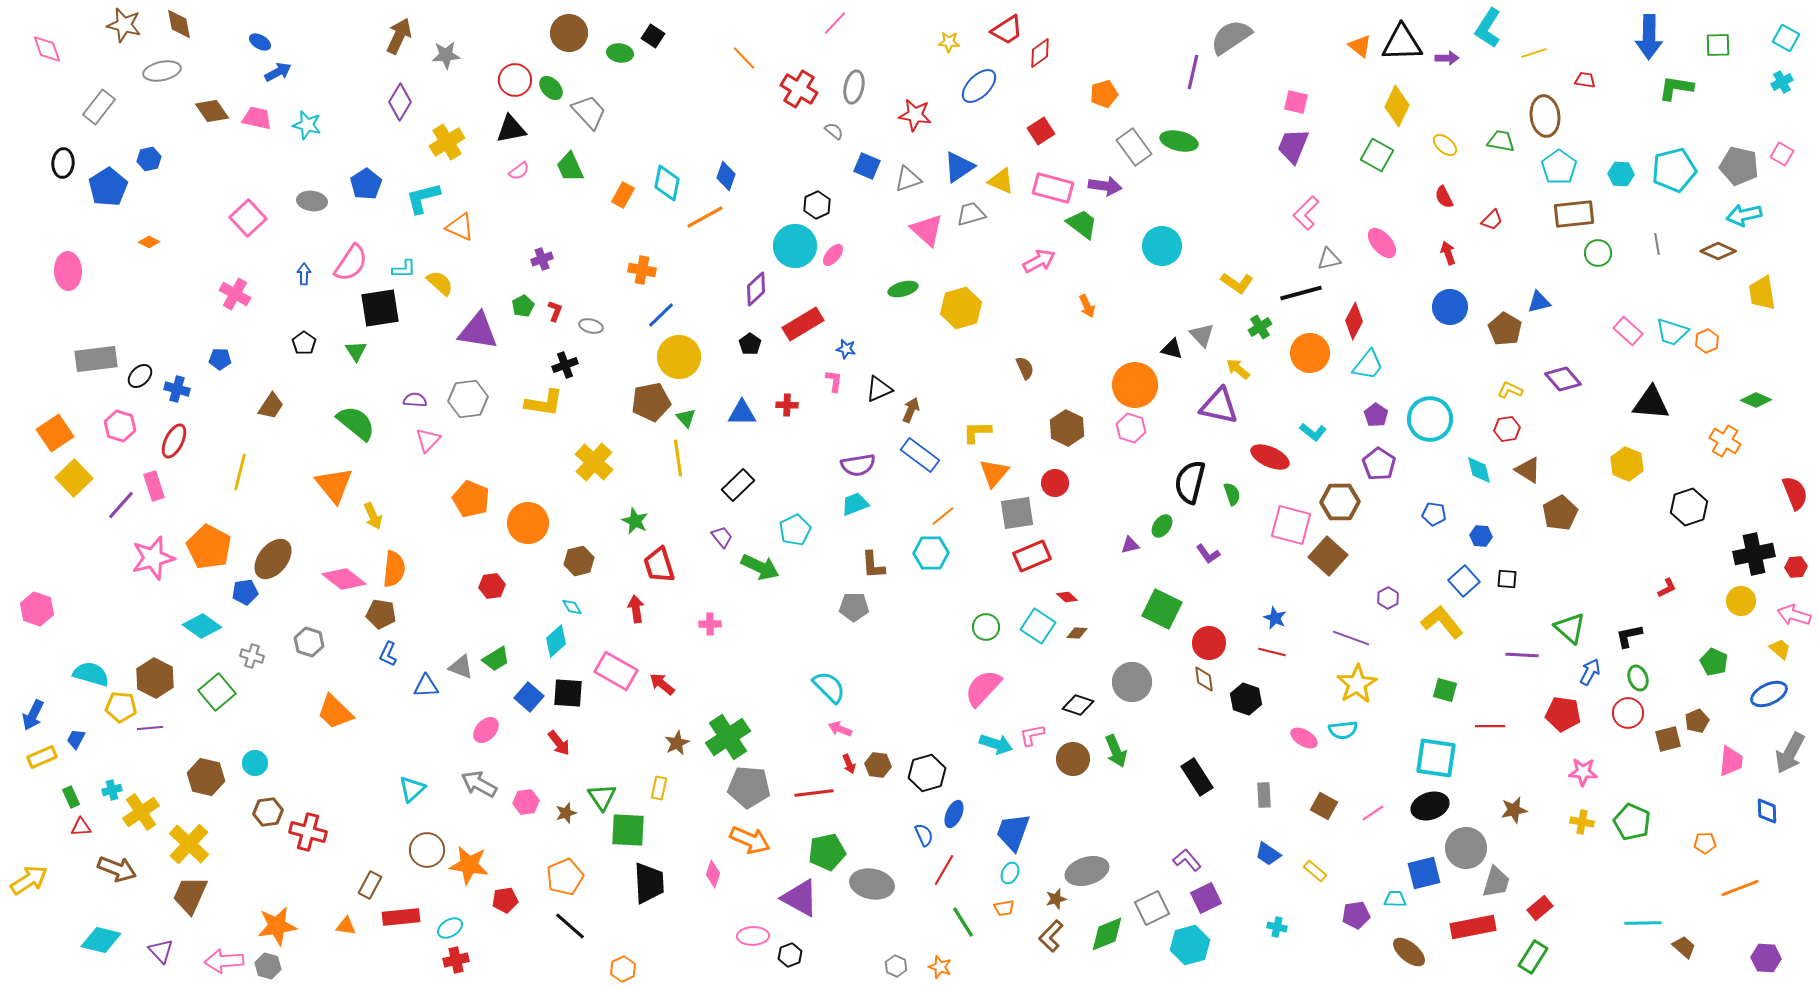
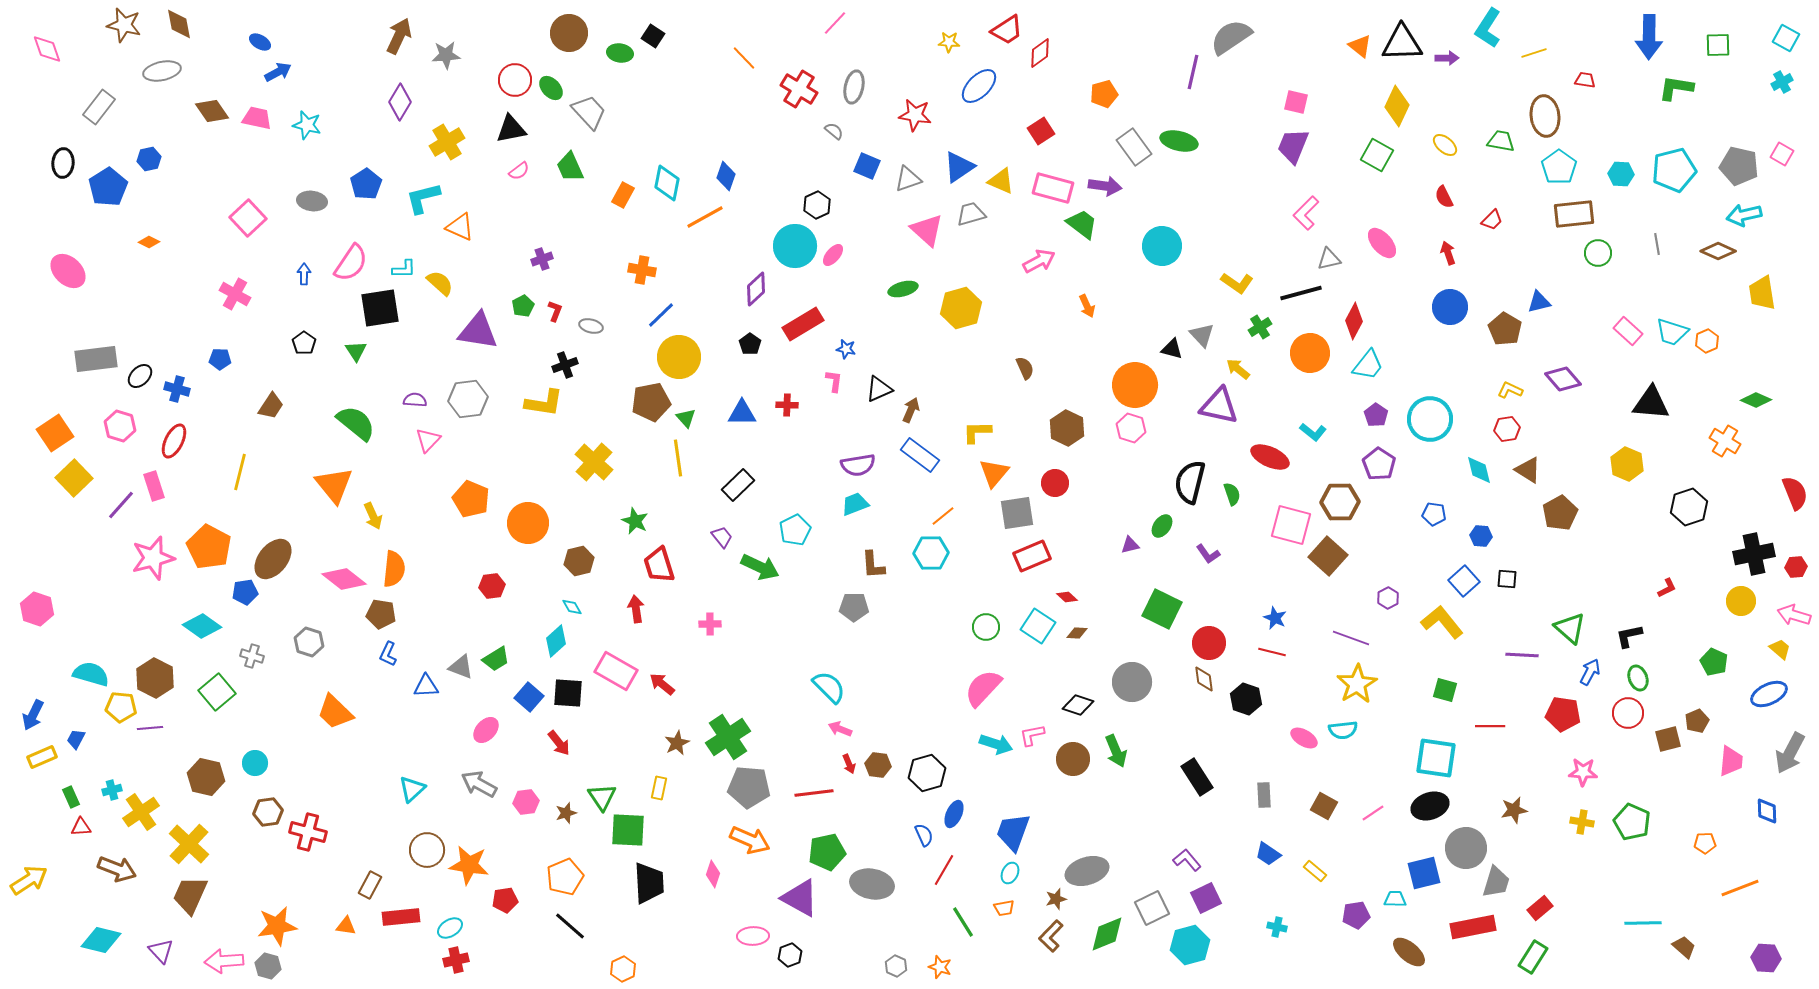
pink ellipse at (68, 271): rotated 45 degrees counterclockwise
